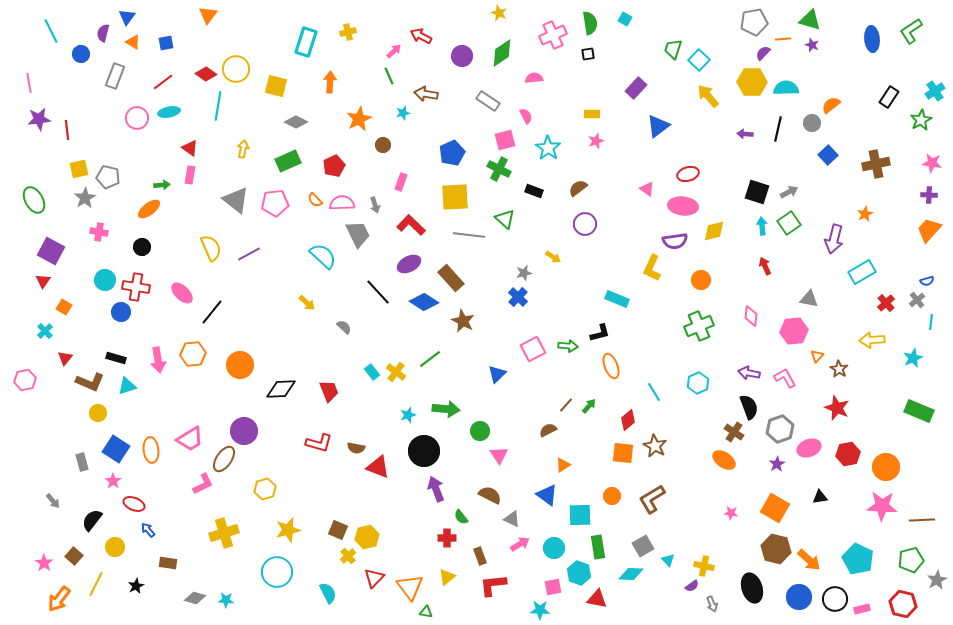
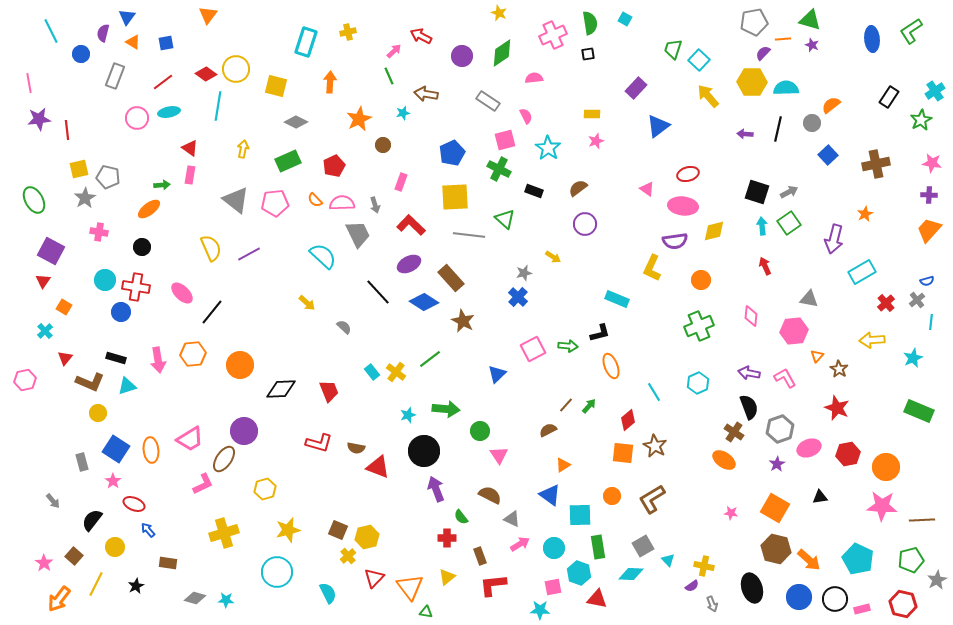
blue triangle at (547, 495): moved 3 px right
